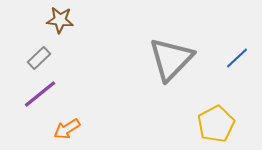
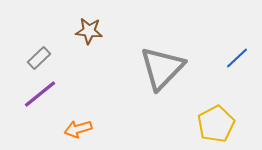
brown star: moved 29 px right, 11 px down
gray triangle: moved 9 px left, 9 px down
orange arrow: moved 11 px right; rotated 16 degrees clockwise
